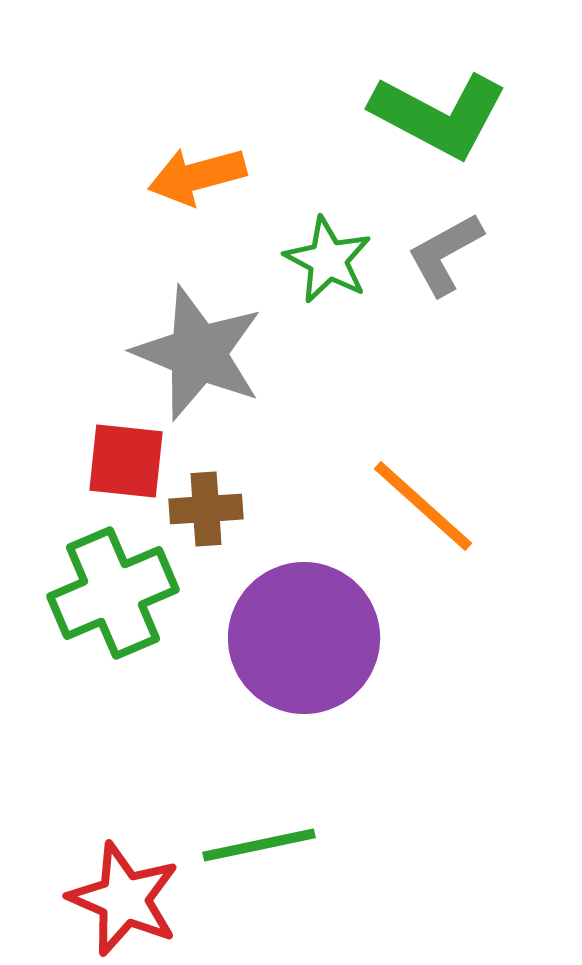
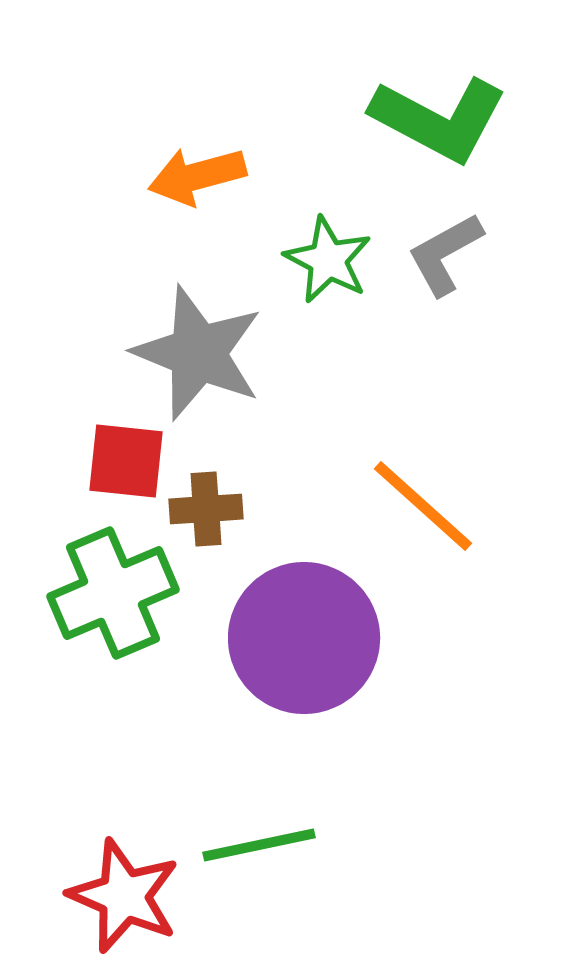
green L-shape: moved 4 px down
red star: moved 3 px up
